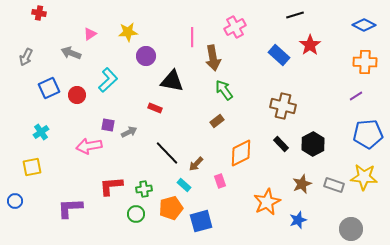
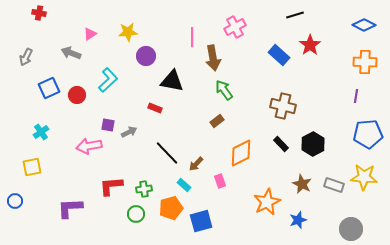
purple line at (356, 96): rotated 48 degrees counterclockwise
brown star at (302, 184): rotated 24 degrees counterclockwise
